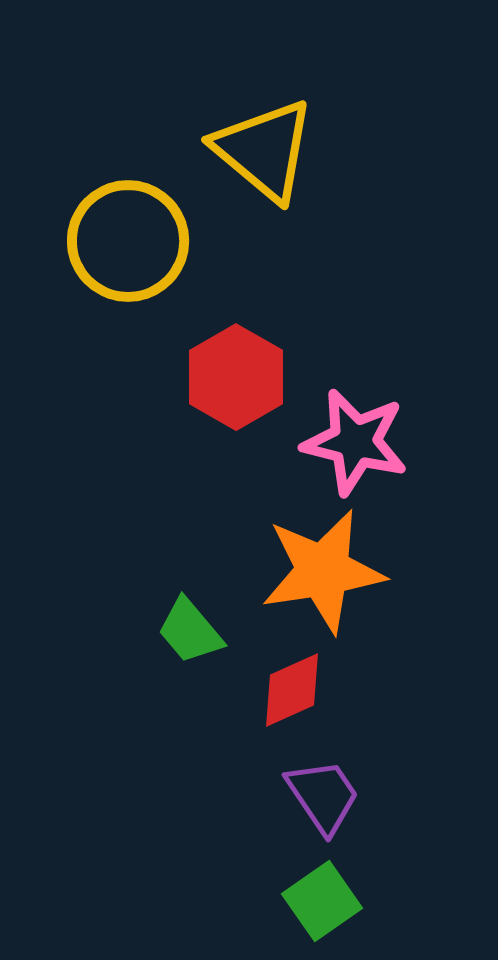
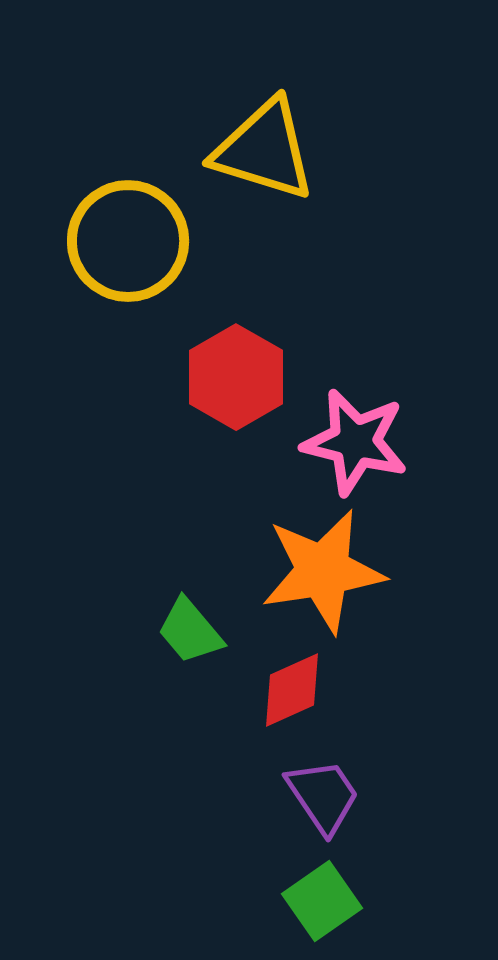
yellow triangle: rotated 23 degrees counterclockwise
